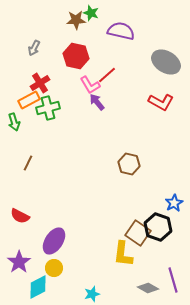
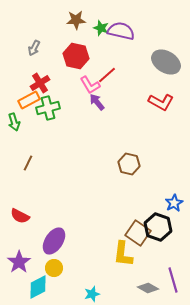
green star: moved 10 px right, 15 px down
